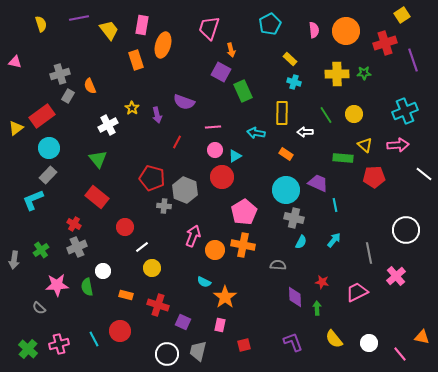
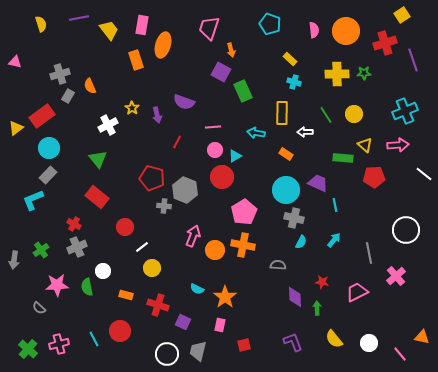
cyan pentagon at (270, 24): rotated 25 degrees counterclockwise
cyan semicircle at (204, 282): moved 7 px left, 7 px down
